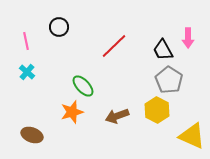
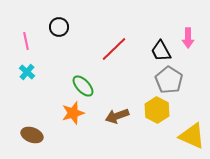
red line: moved 3 px down
black trapezoid: moved 2 px left, 1 px down
orange star: moved 1 px right, 1 px down
